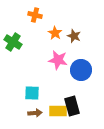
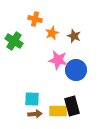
orange cross: moved 4 px down
orange star: moved 3 px left; rotated 16 degrees clockwise
green cross: moved 1 px right, 1 px up
blue circle: moved 5 px left
cyan square: moved 6 px down
brown arrow: moved 1 px down
